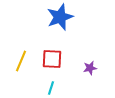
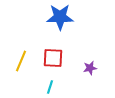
blue star: rotated 20 degrees clockwise
red square: moved 1 px right, 1 px up
cyan line: moved 1 px left, 1 px up
